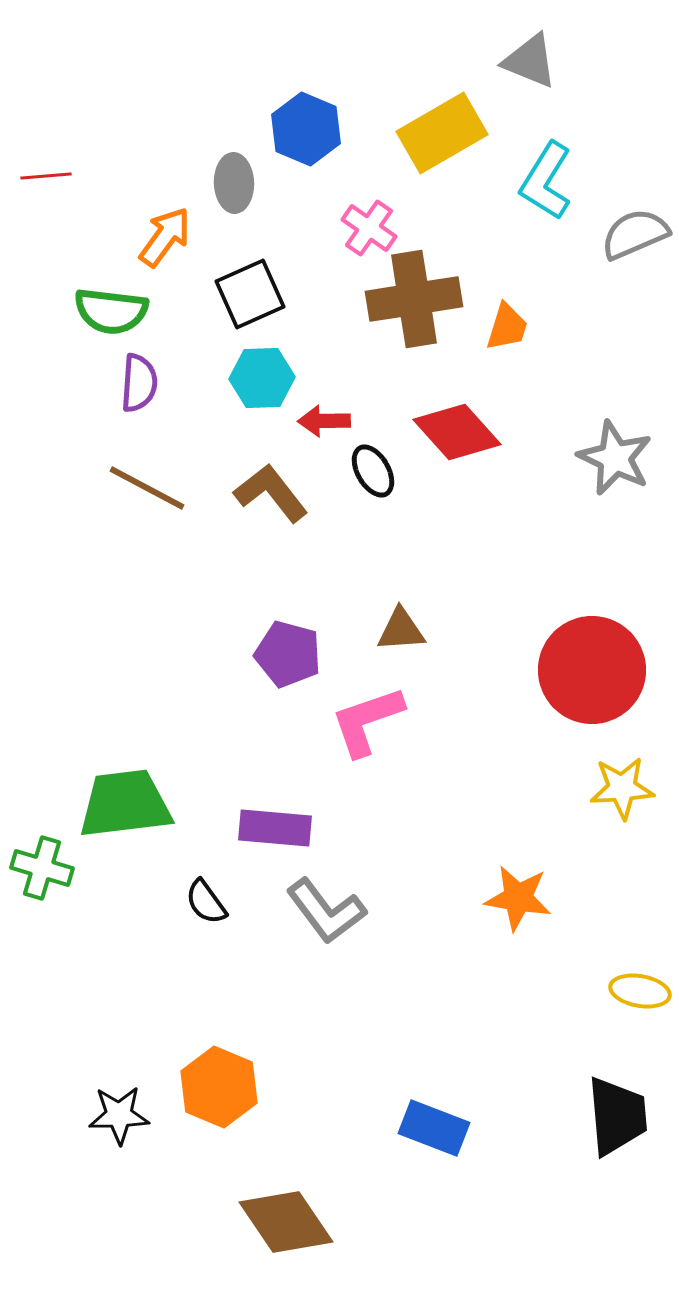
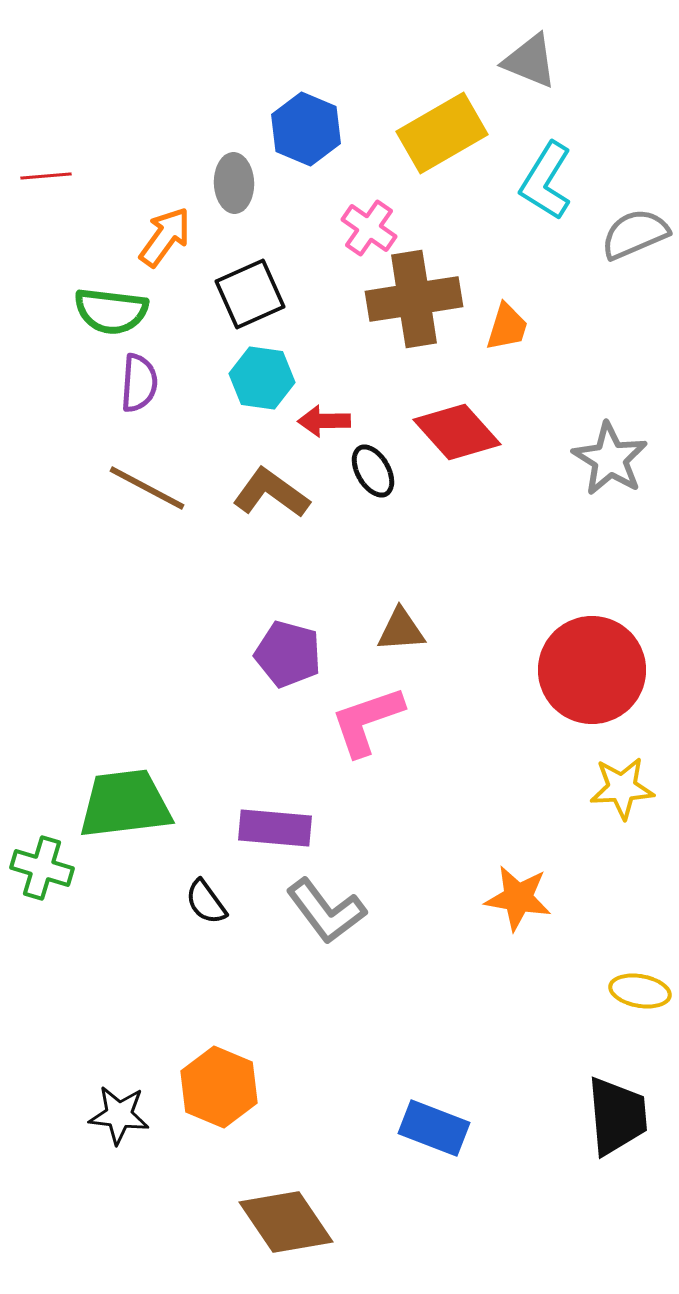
cyan hexagon: rotated 10 degrees clockwise
gray star: moved 5 px left, 1 px down; rotated 6 degrees clockwise
brown L-shape: rotated 16 degrees counterclockwise
black star: rotated 8 degrees clockwise
